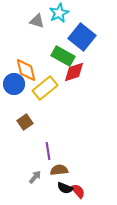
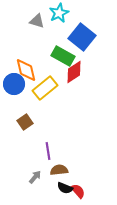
red diamond: rotated 15 degrees counterclockwise
